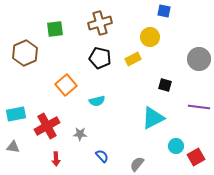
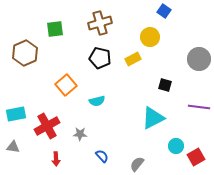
blue square: rotated 24 degrees clockwise
